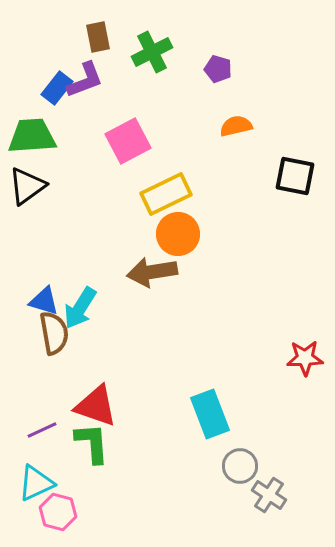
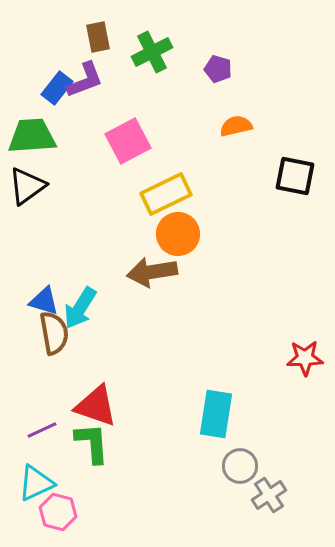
cyan rectangle: moved 6 px right; rotated 30 degrees clockwise
gray cross: rotated 24 degrees clockwise
